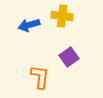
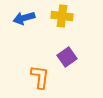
blue arrow: moved 5 px left, 7 px up
purple square: moved 2 px left
